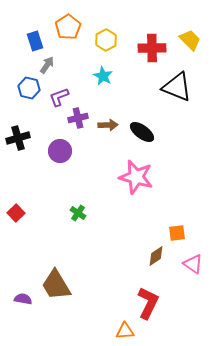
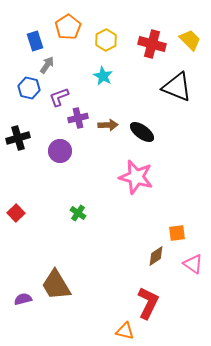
red cross: moved 4 px up; rotated 16 degrees clockwise
purple semicircle: rotated 24 degrees counterclockwise
orange triangle: rotated 18 degrees clockwise
